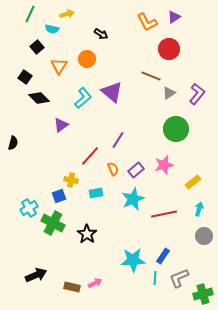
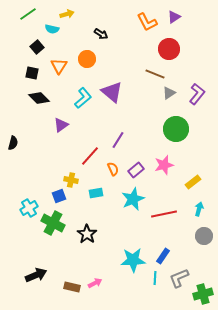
green line at (30, 14): moved 2 px left; rotated 30 degrees clockwise
brown line at (151, 76): moved 4 px right, 2 px up
black square at (25, 77): moved 7 px right, 4 px up; rotated 24 degrees counterclockwise
